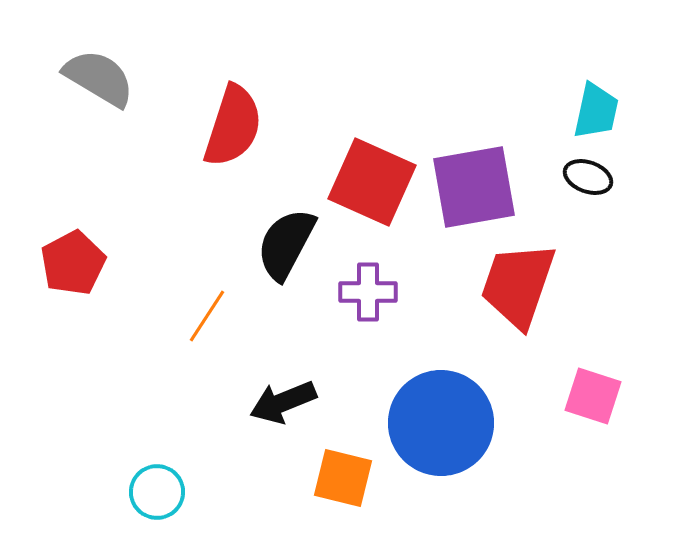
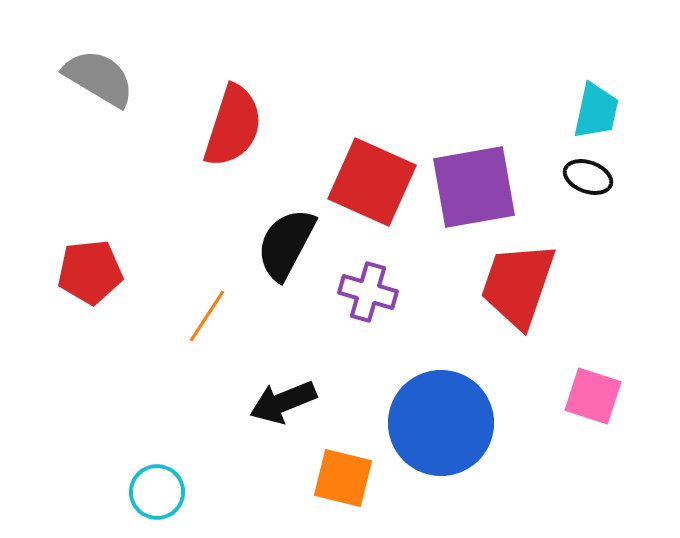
red pentagon: moved 17 px right, 9 px down; rotated 22 degrees clockwise
purple cross: rotated 16 degrees clockwise
